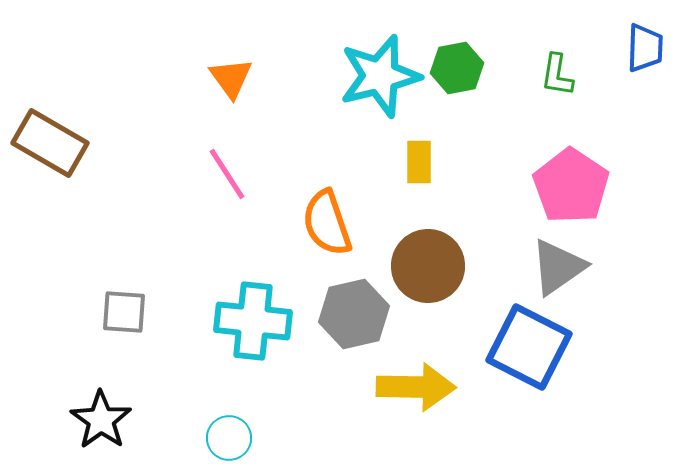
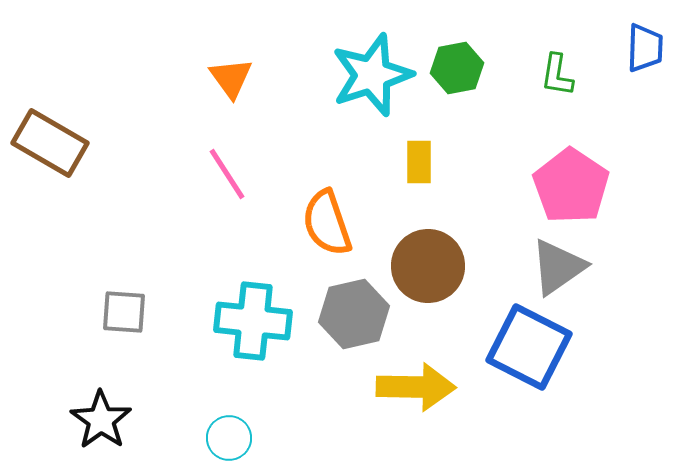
cyan star: moved 8 px left, 1 px up; rotated 4 degrees counterclockwise
